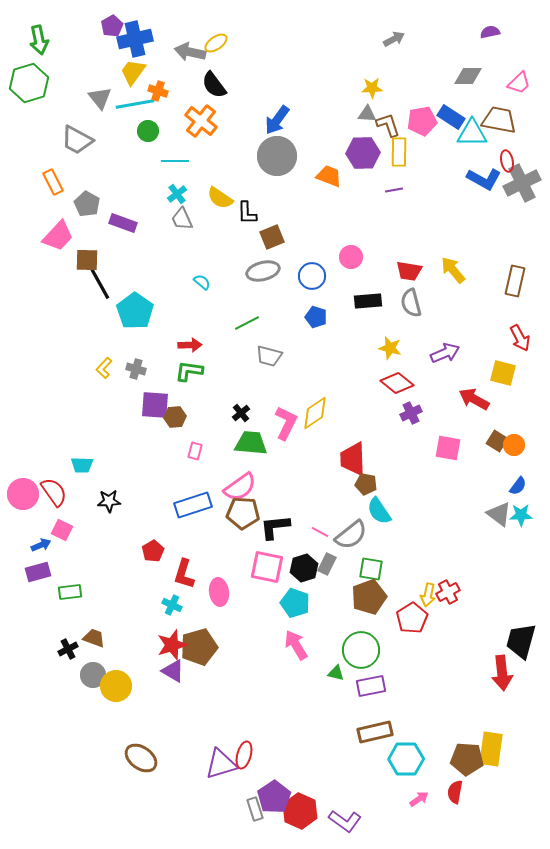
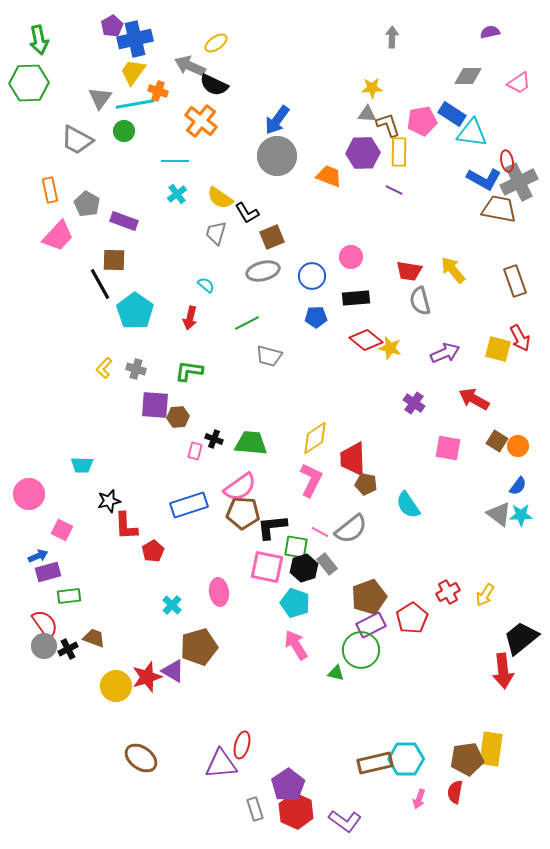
gray arrow at (394, 39): moved 2 px left, 2 px up; rotated 60 degrees counterclockwise
gray arrow at (190, 52): moved 14 px down; rotated 12 degrees clockwise
green hexagon at (29, 83): rotated 15 degrees clockwise
pink trapezoid at (519, 83): rotated 10 degrees clockwise
black semicircle at (214, 85): rotated 28 degrees counterclockwise
gray triangle at (100, 98): rotated 15 degrees clockwise
blue rectangle at (451, 117): moved 1 px right, 3 px up
brown trapezoid at (499, 120): moved 89 px down
green circle at (148, 131): moved 24 px left
cyan triangle at (472, 133): rotated 8 degrees clockwise
orange rectangle at (53, 182): moved 3 px left, 8 px down; rotated 15 degrees clockwise
gray cross at (522, 183): moved 3 px left, 1 px up
purple line at (394, 190): rotated 36 degrees clockwise
black L-shape at (247, 213): rotated 30 degrees counterclockwise
gray trapezoid at (182, 219): moved 34 px right, 14 px down; rotated 40 degrees clockwise
purple rectangle at (123, 223): moved 1 px right, 2 px up
brown square at (87, 260): moved 27 px right
brown rectangle at (515, 281): rotated 32 degrees counterclockwise
cyan semicircle at (202, 282): moved 4 px right, 3 px down
black rectangle at (368, 301): moved 12 px left, 3 px up
gray semicircle at (411, 303): moved 9 px right, 2 px up
blue pentagon at (316, 317): rotated 20 degrees counterclockwise
red arrow at (190, 345): moved 27 px up; rotated 105 degrees clockwise
yellow square at (503, 373): moved 5 px left, 24 px up
red diamond at (397, 383): moved 31 px left, 43 px up
black cross at (241, 413): moved 27 px left, 26 px down; rotated 30 degrees counterclockwise
yellow diamond at (315, 413): moved 25 px down
purple cross at (411, 413): moved 3 px right, 10 px up; rotated 30 degrees counterclockwise
brown hexagon at (175, 417): moved 3 px right
pink L-shape at (286, 423): moved 25 px right, 57 px down
orange circle at (514, 445): moved 4 px right, 1 px down
red semicircle at (54, 492): moved 9 px left, 132 px down
pink circle at (23, 494): moved 6 px right
black star at (109, 501): rotated 10 degrees counterclockwise
blue rectangle at (193, 505): moved 4 px left
cyan semicircle at (379, 511): moved 29 px right, 6 px up
black L-shape at (275, 527): moved 3 px left
gray semicircle at (351, 535): moved 6 px up
blue arrow at (41, 545): moved 3 px left, 11 px down
gray rectangle at (327, 564): rotated 65 degrees counterclockwise
green square at (371, 569): moved 75 px left, 22 px up
purple rectangle at (38, 572): moved 10 px right
red L-shape at (184, 574): moved 58 px left, 48 px up; rotated 20 degrees counterclockwise
green rectangle at (70, 592): moved 1 px left, 4 px down
yellow arrow at (428, 595): moved 57 px right; rotated 20 degrees clockwise
cyan cross at (172, 605): rotated 18 degrees clockwise
black trapezoid at (521, 641): moved 3 px up; rotated 36 degrees clockwise
red star at (172, 645): moved 25 px left, 32 px down
red arrow at (502, 673): moved 1 px right, 2 px up
gray circle at (93, 675): moved 49 px left, 29 px up
purple rectangle at (371, 686): moved 61 px up; rotated 16 degrees counterclockwise
brown rectangle at (375, 732): moved 31 px down
red ellipse at (244, 755): moved 2 px left, 10 px up
brown pentagon at (467, 759): rotated 12 degrees counterclockwise
purple triangle at (221, 764): rotated 12 degrees clockwise
purple pentagon at (274, 797): moved 14 px right, 12 px up
pink arrow at (419, 799): rotated 144 degrees clockwise
red hexagon at (300, 811): moved 4 px left
